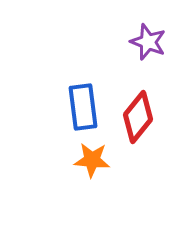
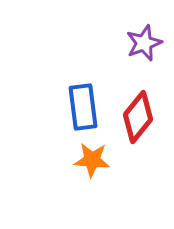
purple star: moved 4 px left, 1 px down; rotated 30 degrees clockwise
